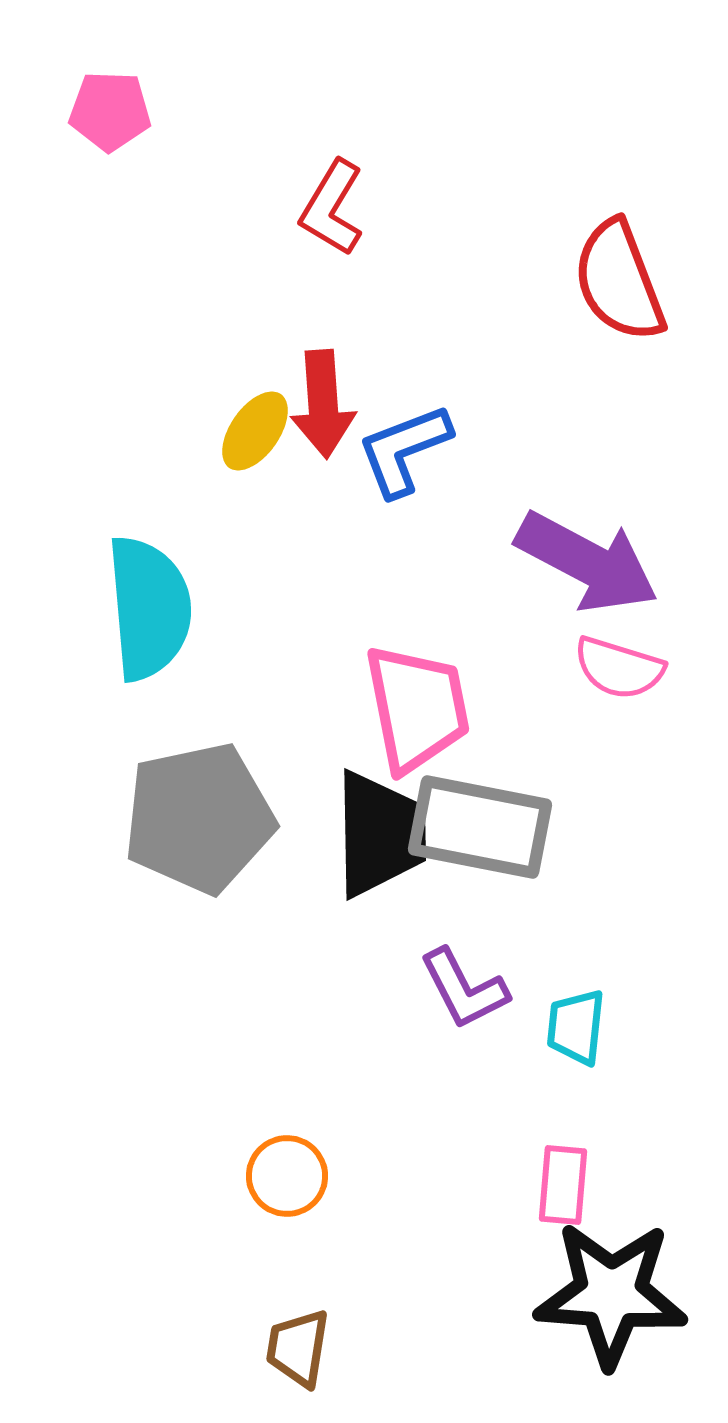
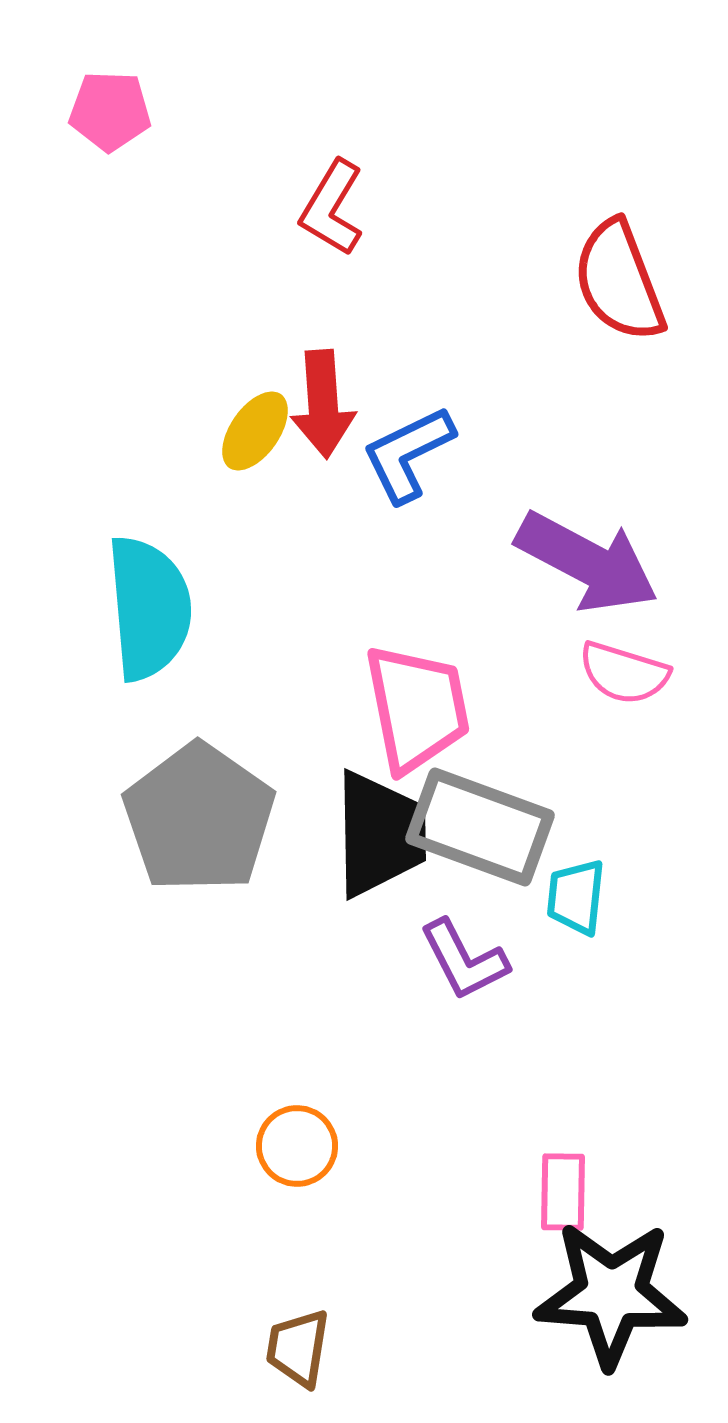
blue L-shape: moved 4 px right, 4 px down; rotated 5 degrees counterclockwise
pink semicircle: moved 5 px right, 5 px down
gray pentagon: rotated 25 degrees counterclockwise
gray rectangle: rotated 9 degrees clockwise
purple L-shape: moved 29 px up
cyan trapezoid: moved 130 px up
orange circle: moved 10 px right, 30 px up
pink rectangle: moved 7 px down; rotated 4 degrees counterclockwise
